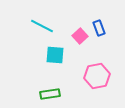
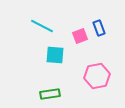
pink square: rotated 21 degrees clockwise
